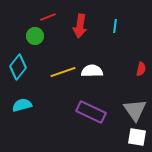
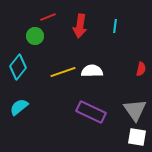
cyan semicircle: moved 3 px left, 2 px down; rotated 24 degrees counterclockwise
